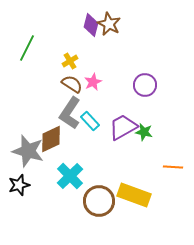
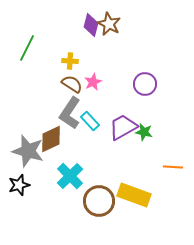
yellow cross: rotated 35 degrees clockwise
purple circle: moved 1 px up
